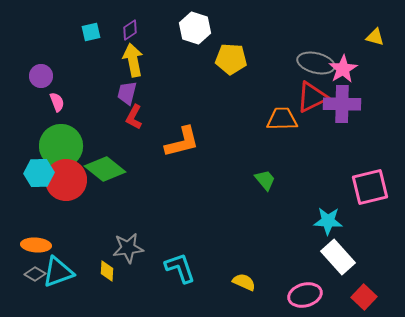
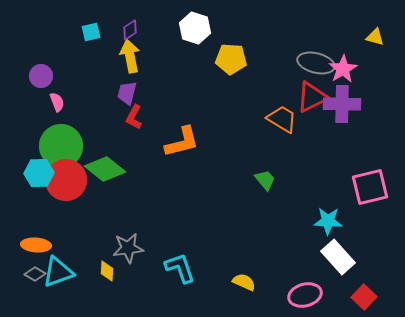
yellow arrow: moved 3 px left, 4 px up
orange trapezoid: rotated 32 degrees clockwise
